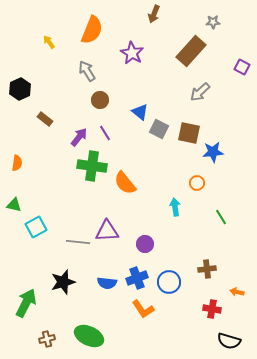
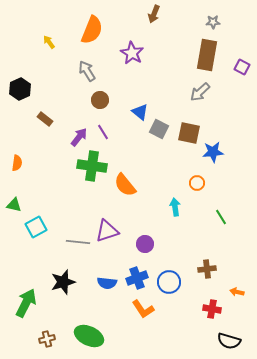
brown rectangle at (191, 51): moved 16 px right, 4 px down; rotated 32 degrees counterclockwise
purple line at (105, 133): moved 2 px left, 1 px up
orange semicircle at (125, 183): moved 2 px down
purple triangle at (107, 231): rotated 15 degrees counterclockwise
